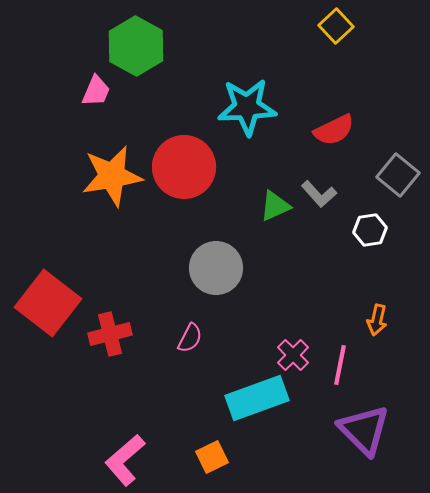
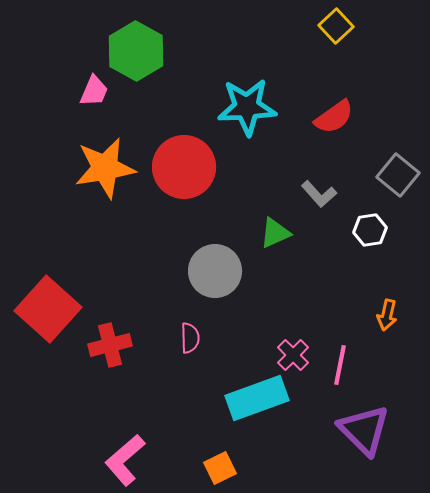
green hexagon: moved 5 px down
pink trapezoid: moved 2 px left
red semicircle: moved 13 px up; rotated 9 degrees counterclockwise
orange star: moved 7 px left, 8 px up
green triangle: moved 27 px down
gray circle: moved 1 px left, 3 px down
red square: moved 6 px down; rotated 4 degrees clockwise
orange arrow: moved 10 px right, 5 px up
red cross: moved 11 px down
pink semicircle: rotated 28 degrees counterclockwise
orange square: moved 8 px right, 11 px down
